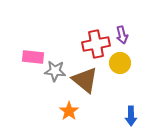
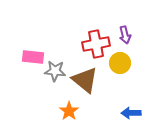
purple arrow: moved 3 px right
blue arrow: moved 3 px up; rotated 90 degrees clockwise
